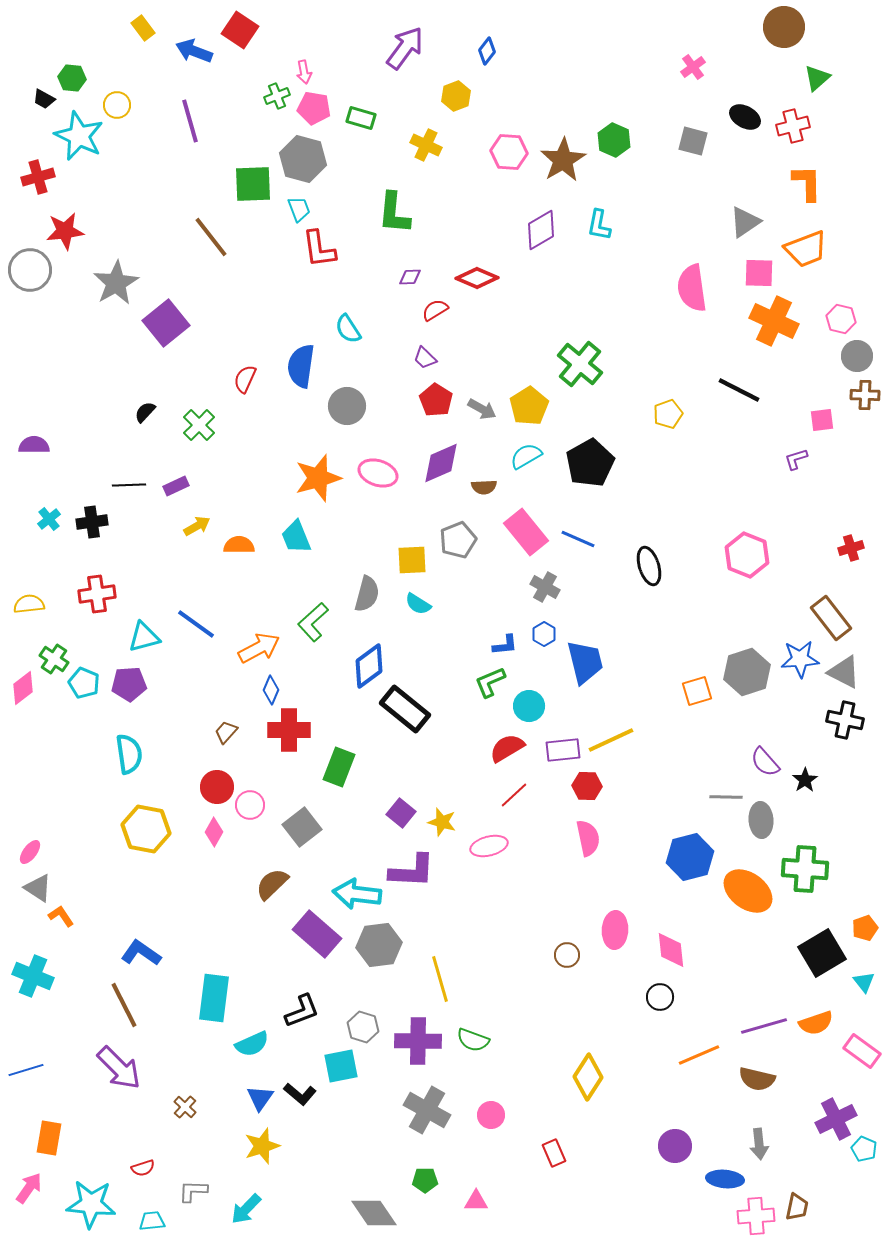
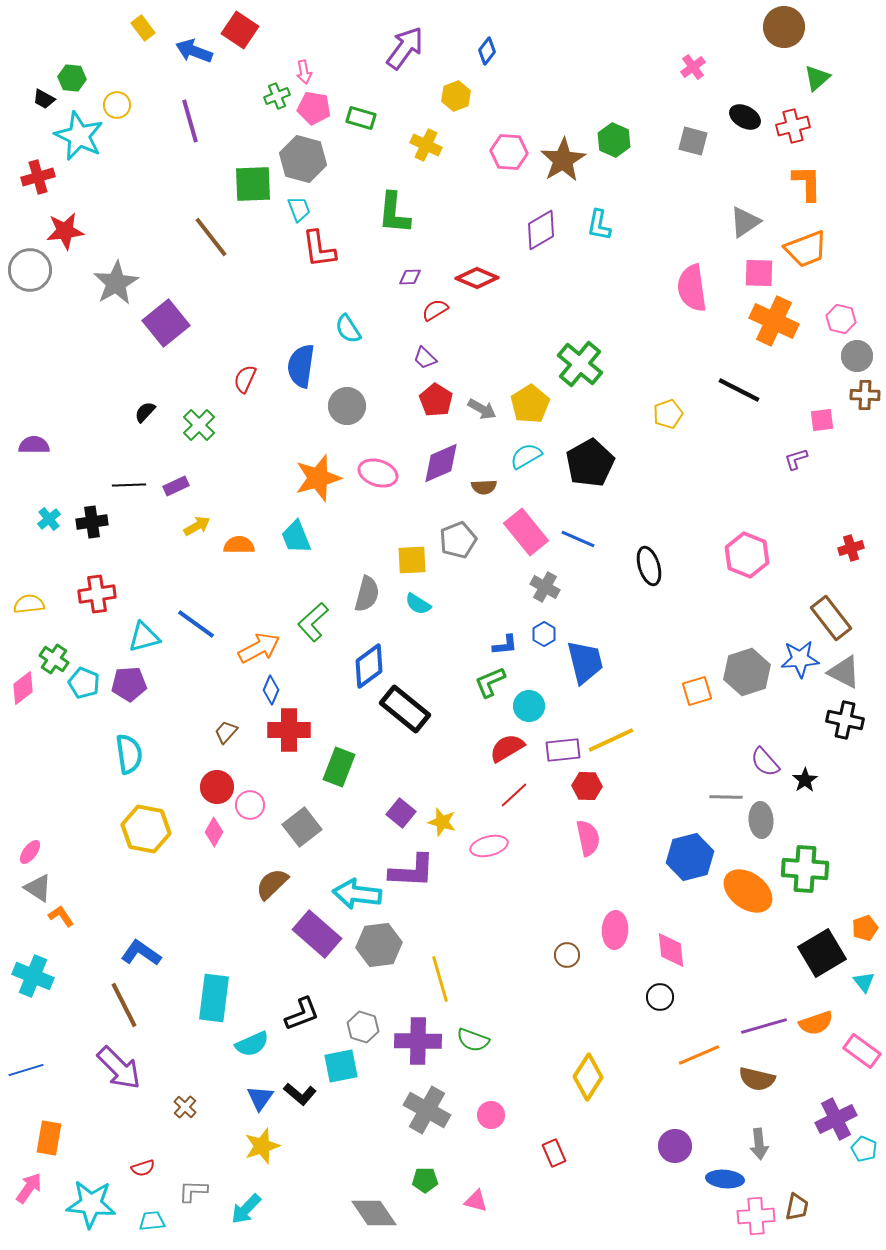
yellow pentagon at (529, 406): moved 1 px right, 2 px up
black L-shape at (302, 1011): moved 3 px down
pink triangle at (476, 1201): rotated 15 degrees clockwise
